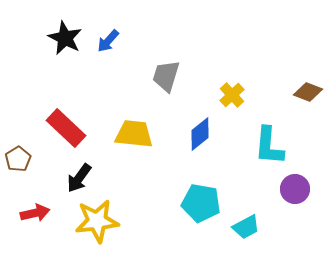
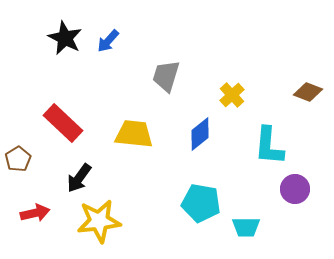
red rectangle: moved 3 px left, 5 px up
yellow star: moved 2 px right
cyan trapezoid: rotated 28 degrees clockwise
